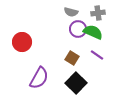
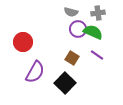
red circle: moved 1 px right
purple semicircle: moved 4 px left, 6 px up
black square: moved 11 px left
